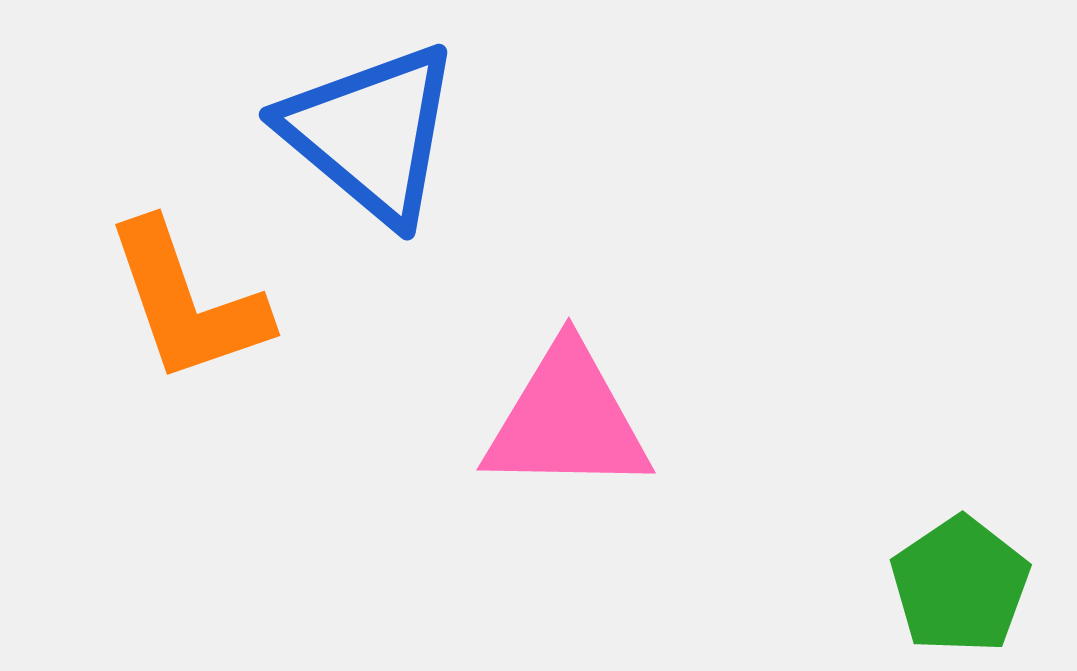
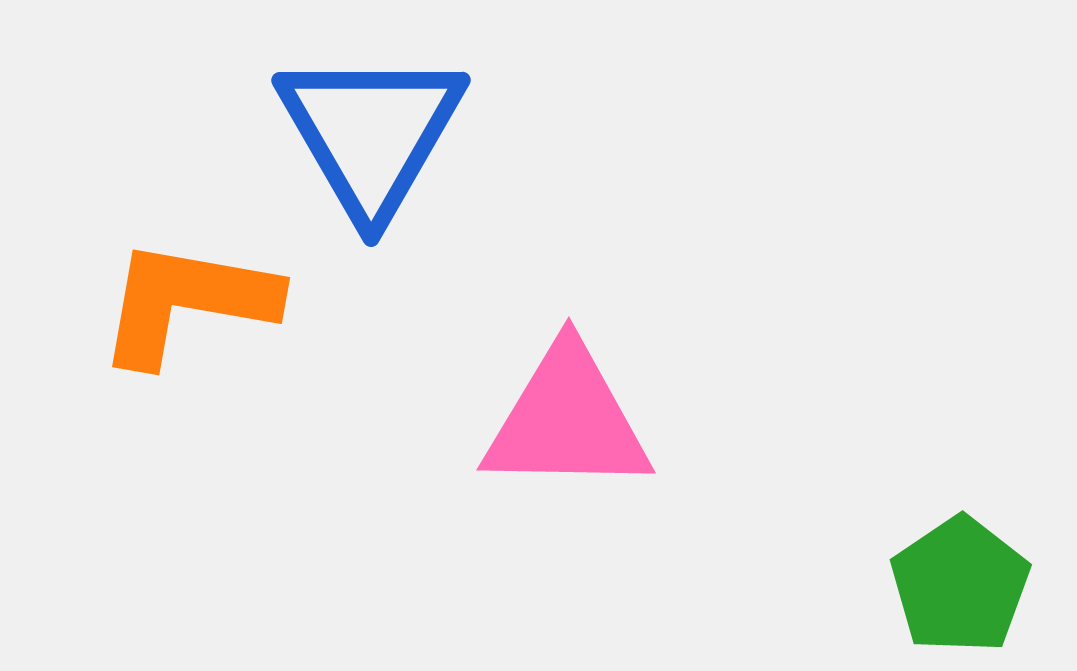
blue triangle: rotated 20 degrees clockwise
orange L-shape: rotated 119 degrees clockwise
